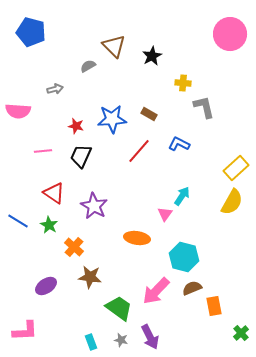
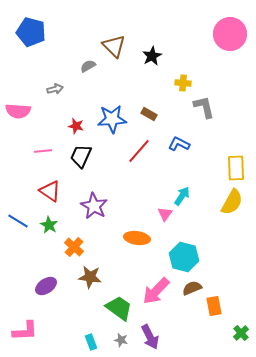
yellow rectangle: rotated 50 degrees counterclockwise
red triangle: moved 4 px left, 2 px up
